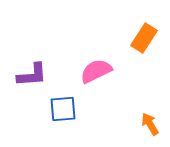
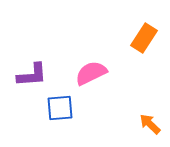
pink semicircle: moved 5 px left, 2 px down
blue square: moved 3 px left, 1 px up
orange arrow: rotated 15 degrees counterclockwise
